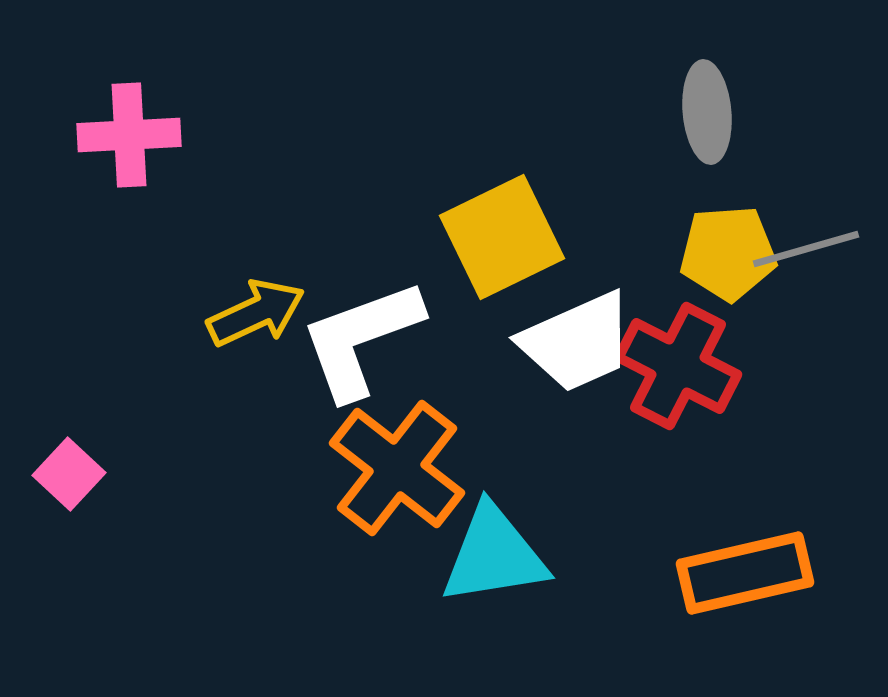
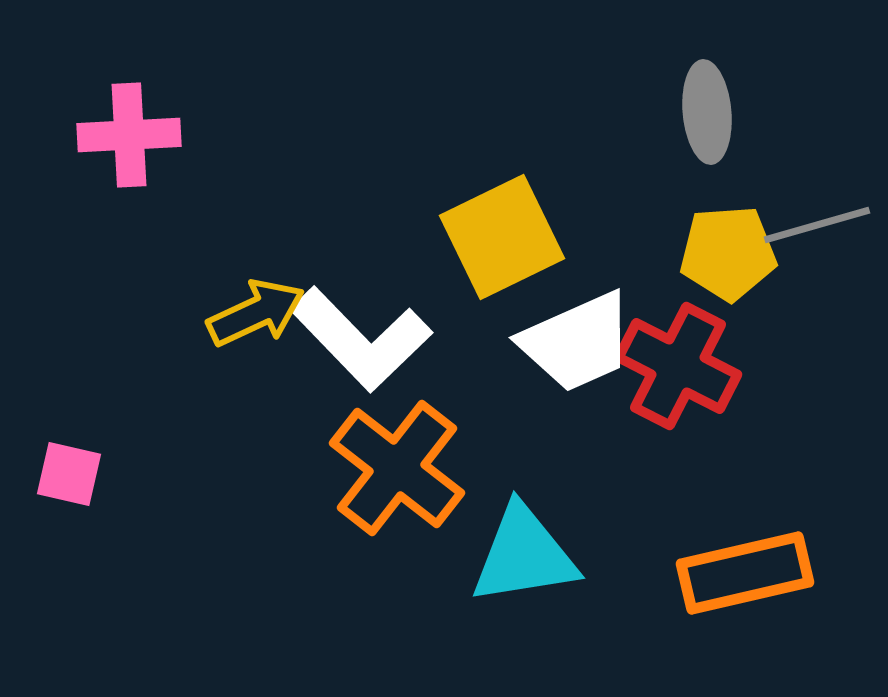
gray line: moved 11 px right, 24 px up
white L-shape: rotated 114 degrees counterclockwise
pink square: rotated 30 degrees counterclockwise
cyan triangle: moved 30 px right
